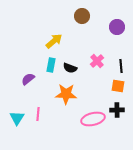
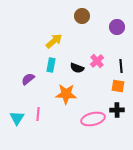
black semicircle: moved 7 px right
